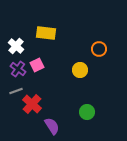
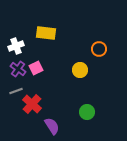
white cross: rotated 28 degrees clockwise
pink square: moved 1 px left, 3 px down
